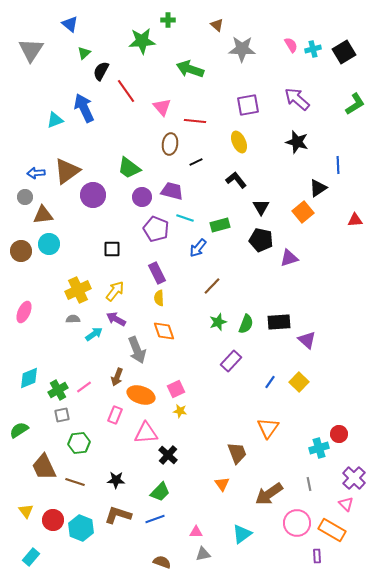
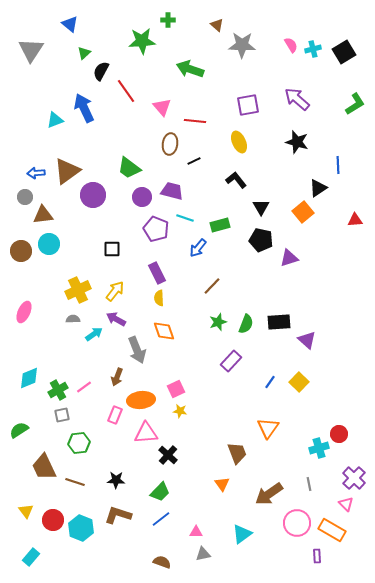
gray star at (242, 49): moved 4 px up
black line at (196, 162): moved 2 px left, 1 px up
orange ellipse at (141, 395): moved 5 px down; rotated 24 degrees counterclockwise
blue line at (155, 519): moved 6 px right; rotated 18 degrees counterclockwise
